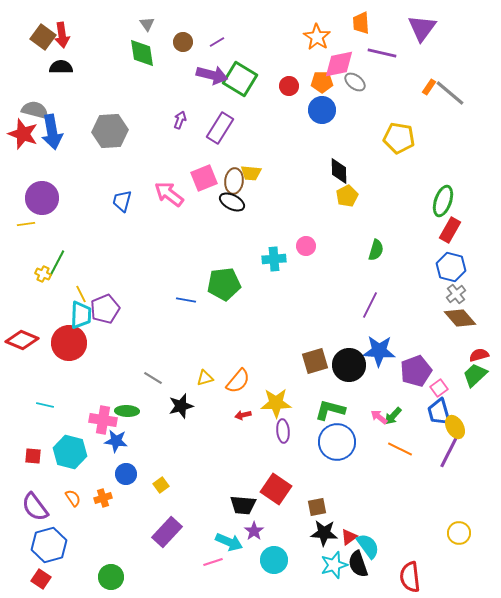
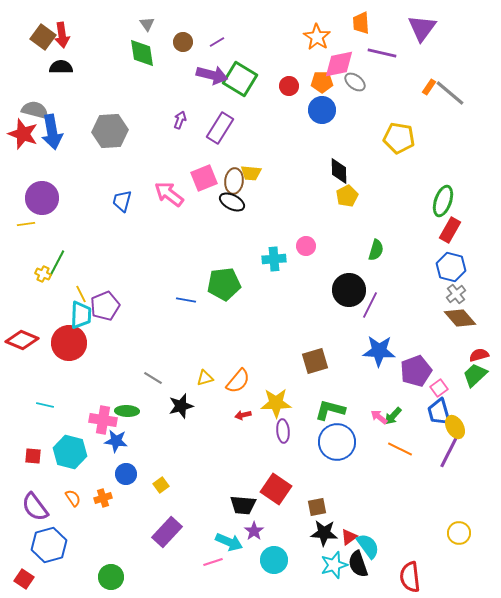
purple pentagon at (105, 309): moved 3 px up
black circle at (349, 365): moved 75 px up
red square at (41, 579): moved 17 px left
